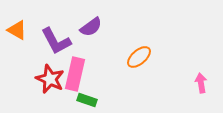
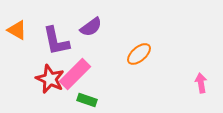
purple L-shape: rotated 16 degrees clockwise
orange ellipse: moved 3 px up
pink rectangle: rotated 32 degrees clockwise
